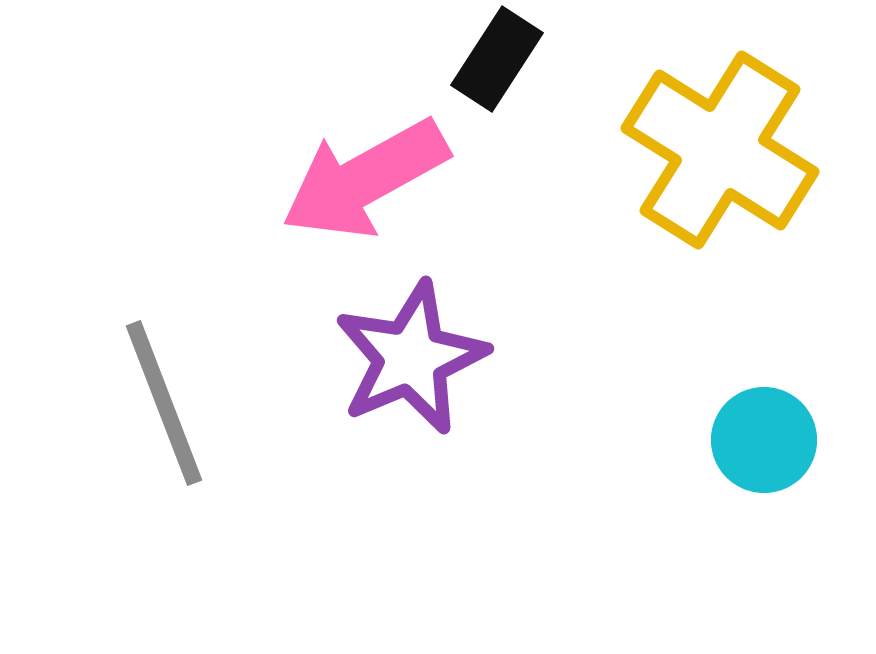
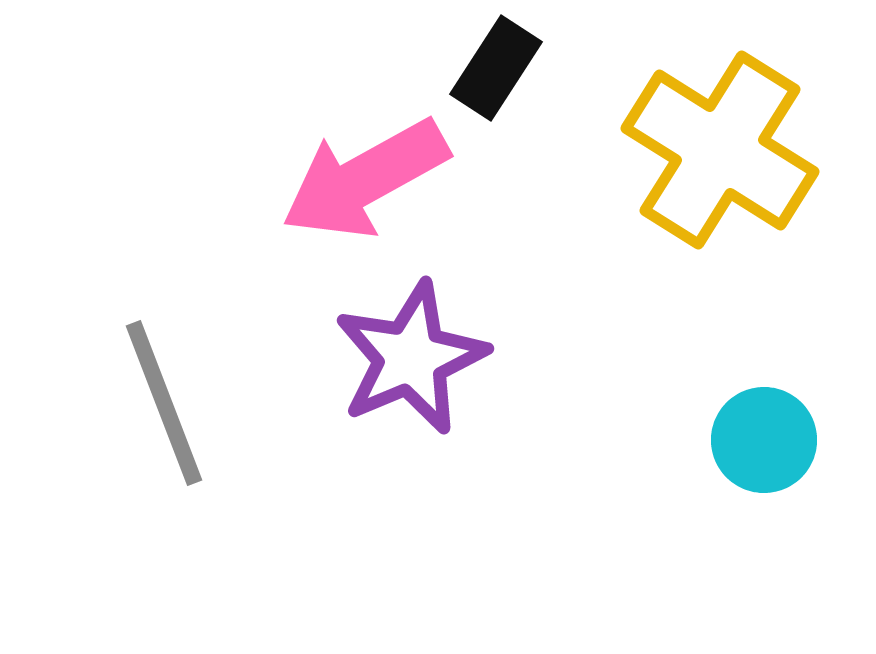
black rectangle: moved 1 px left, 9 px down
